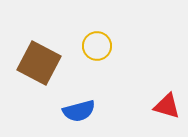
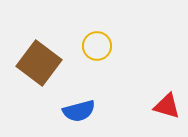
brown square: rotated 9 degrees clockwise
